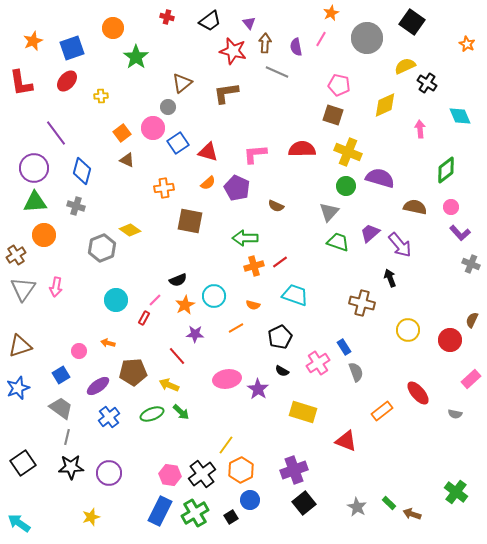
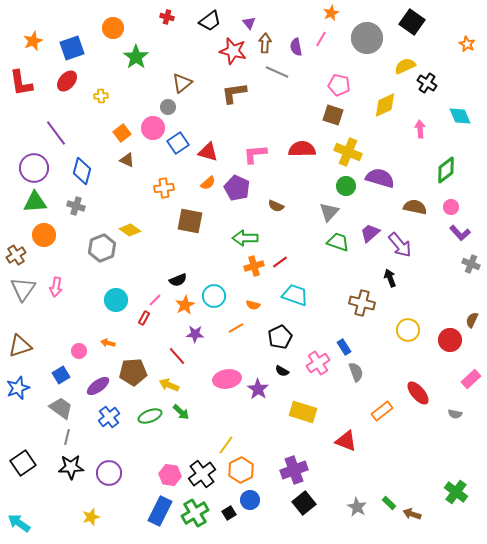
brown L-shape at (226, 93): moved 8 px right
green ellipse at (152, 414): moved 2 px left, 2 px down
black square at (231, 517): moved 2 px left, 4 px up
